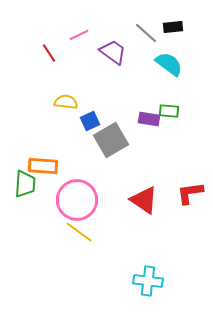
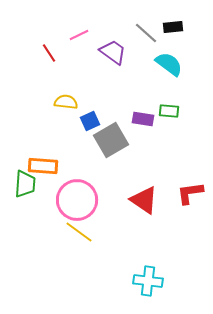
purple rectangle: moved 6 px left
